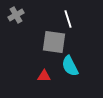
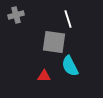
gray cross: rotated 14 degrees clockwise
